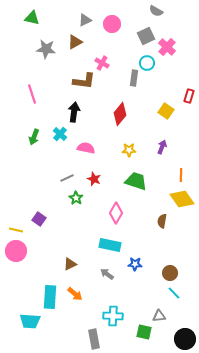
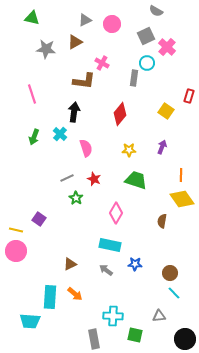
pink semicircle at (86, 148): rotated 60 degrees clockwise
green trapezoid at (136, 181): moved 1 px up
gray arrow at (107, 274): moved 1 px left, 4 px up
green square at (144, 332): moved 9 px left, 3 px down
